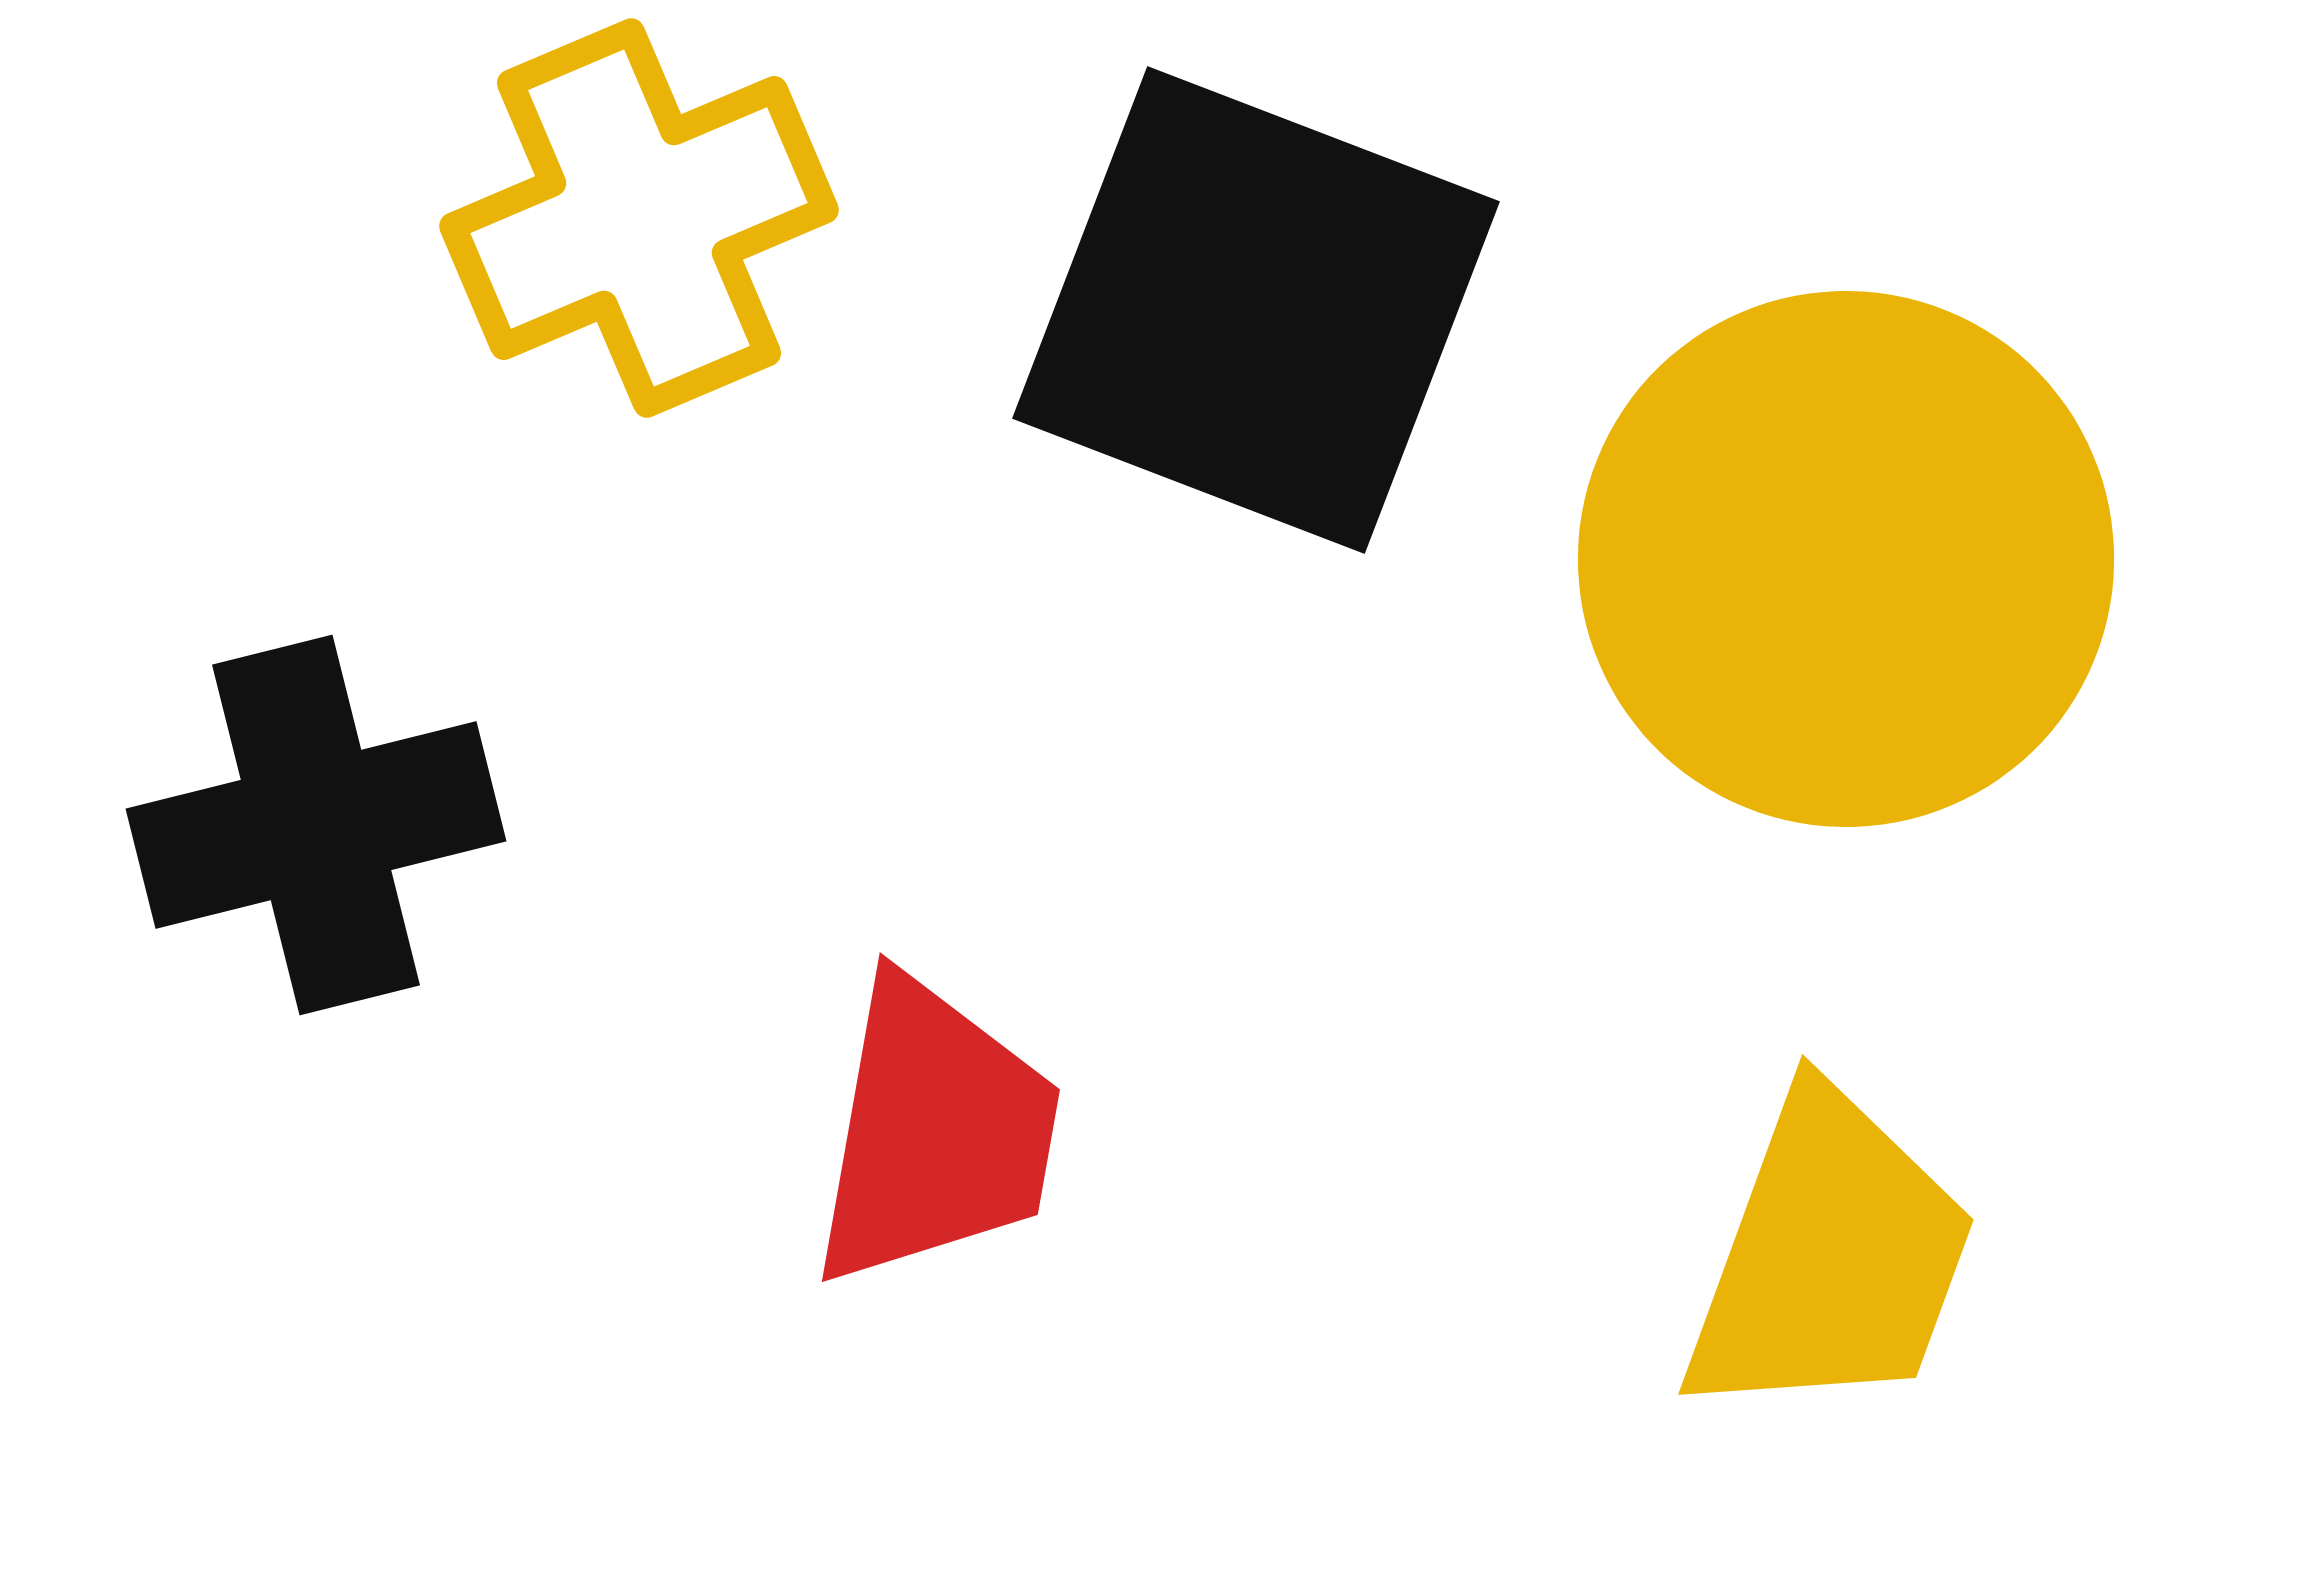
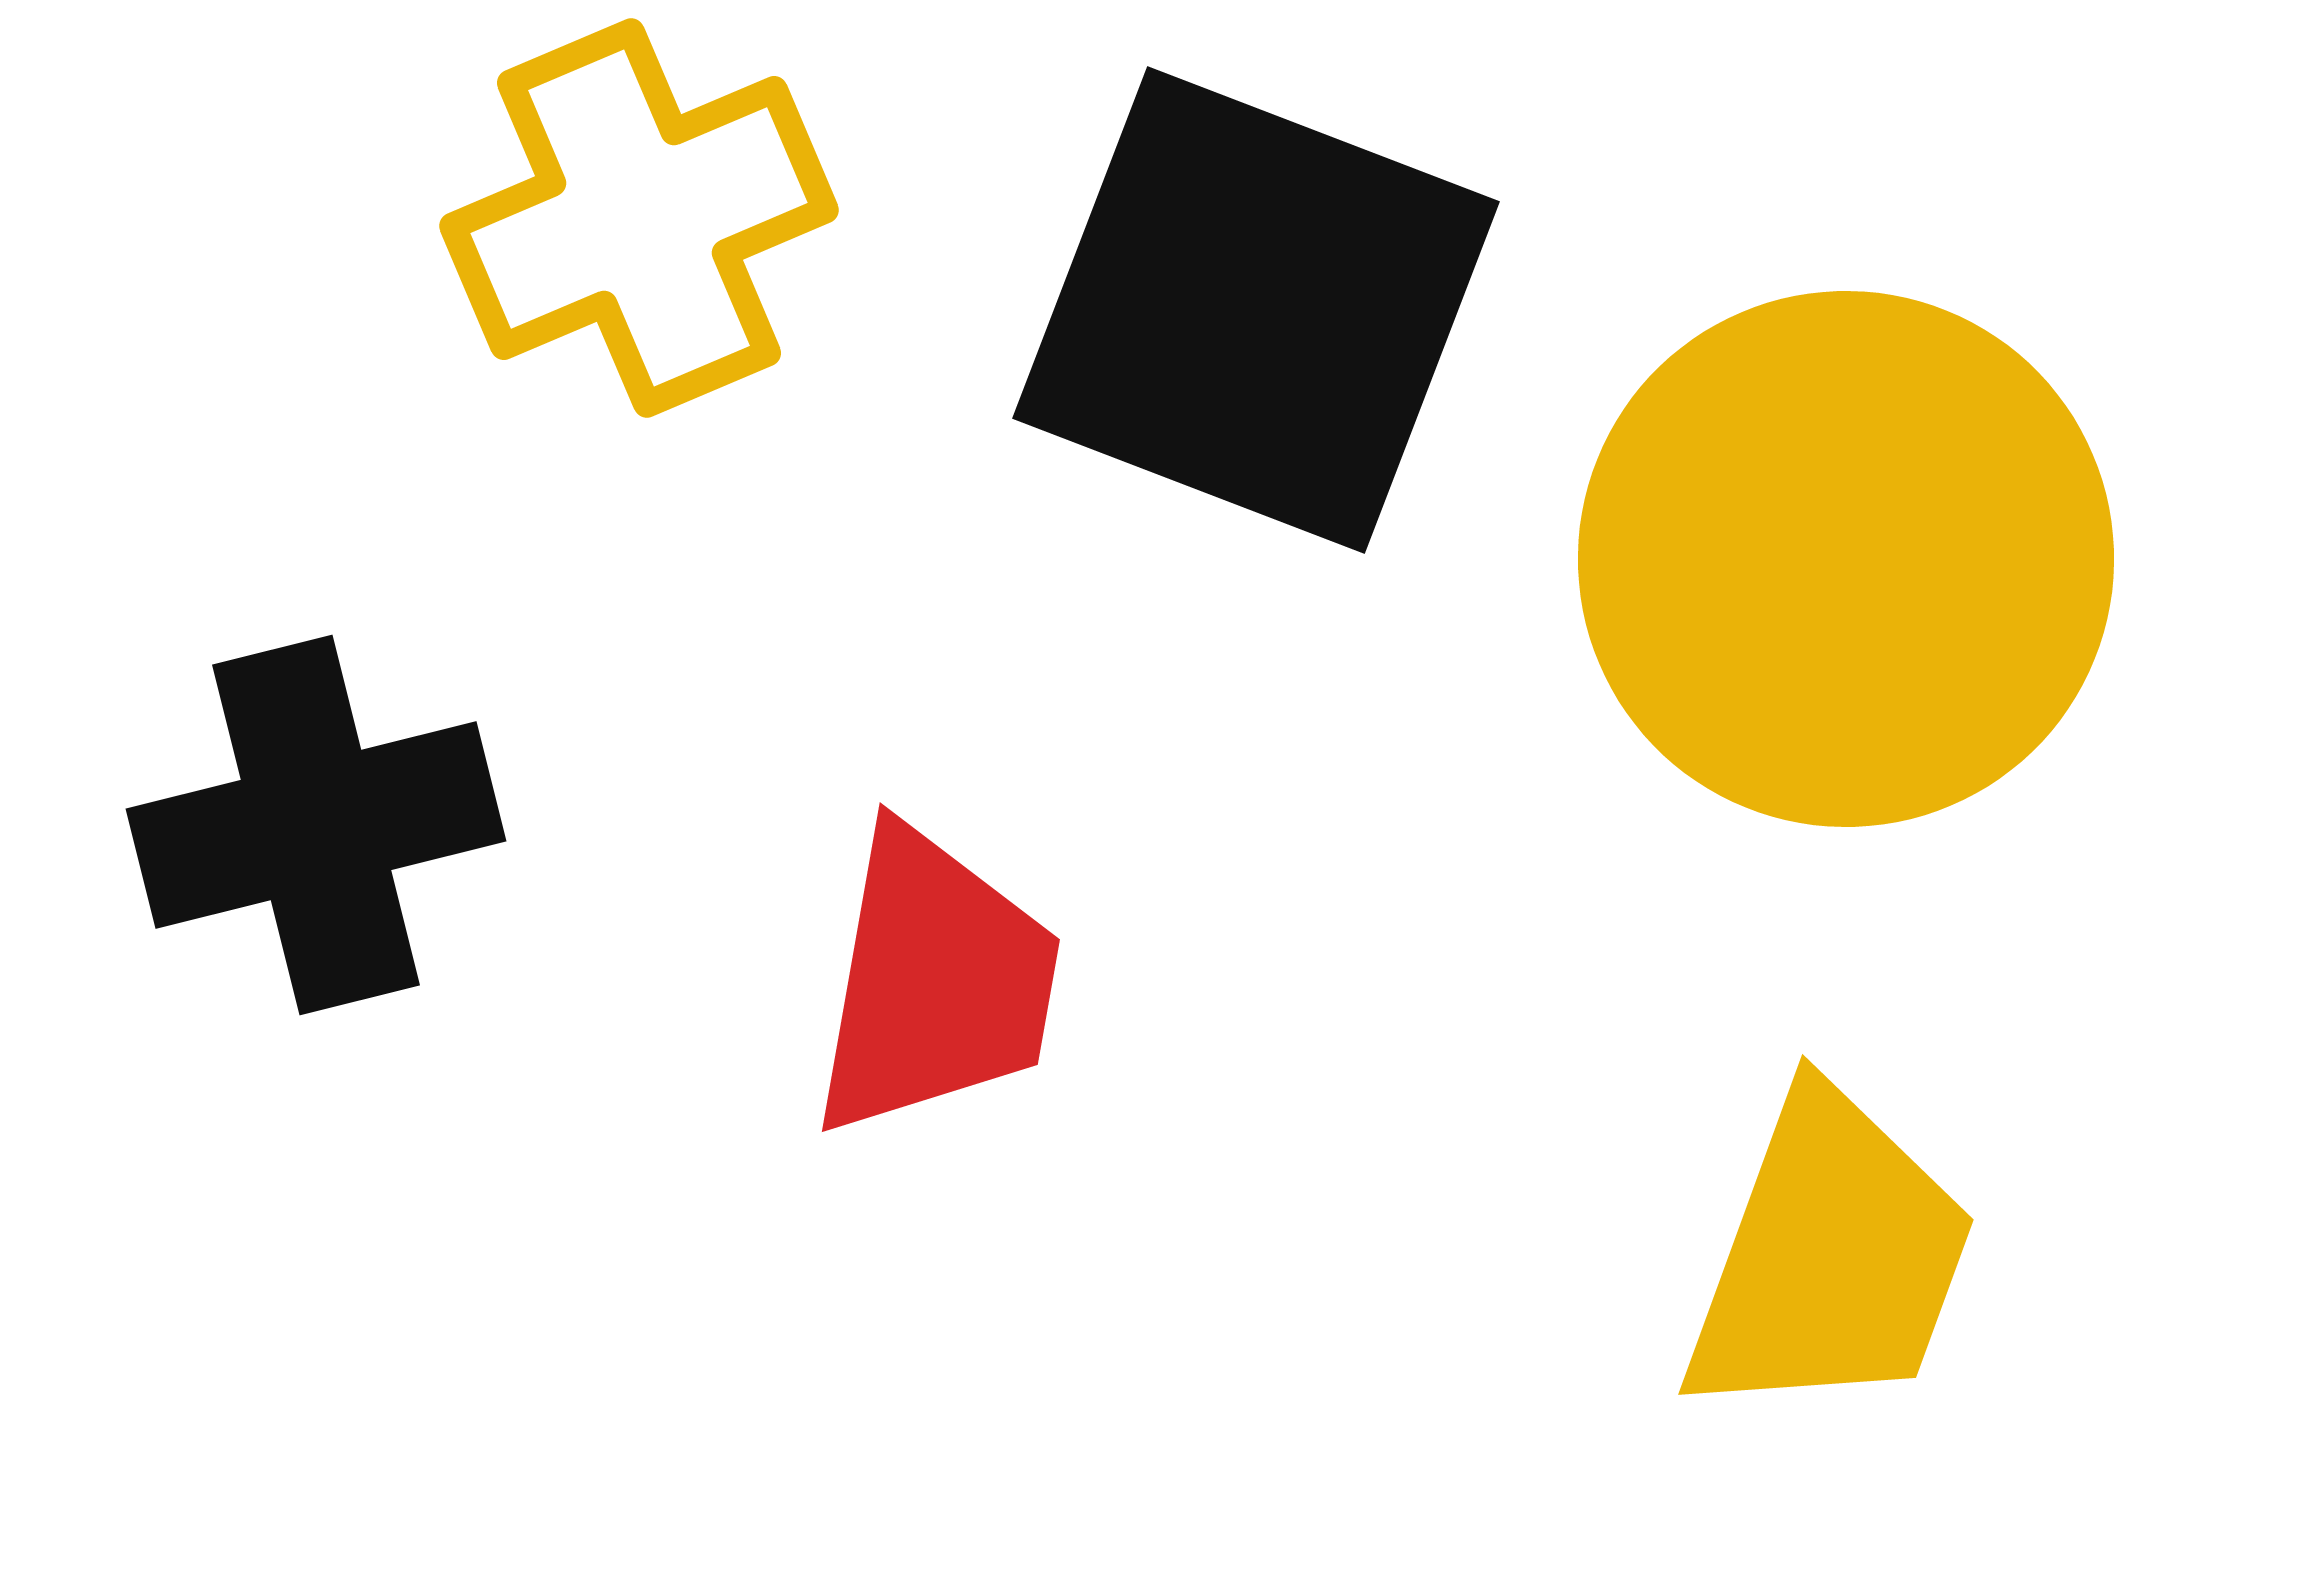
red trapezoid: moved 150 px up
